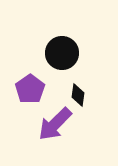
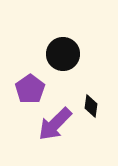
black circle: moved 1 px right, 1 px down
black diamond: moved 13 px right, 11 px down
